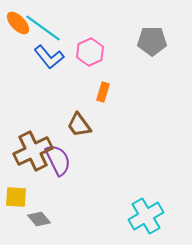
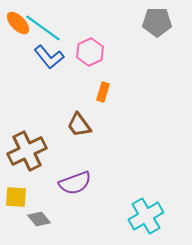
gray pentagon: moved 5 px right, 19 px up
brown cross: moved 6 px left
purple semicircle: moved 17 px right, 23 px down; rotated 96 degrees clockwise
